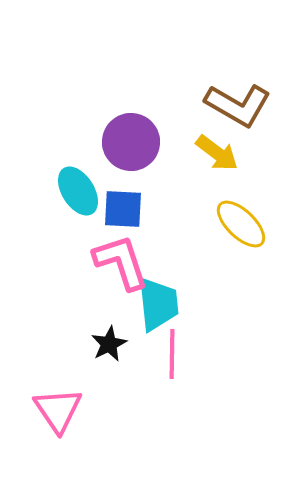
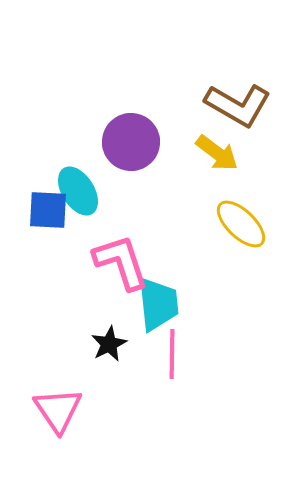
blue square: moved 75 px left, 1 px down
